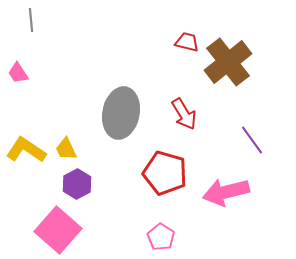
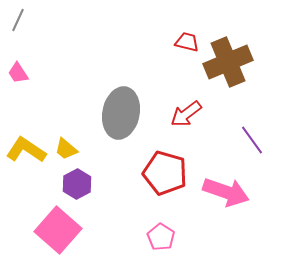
gray line: moved 13 px left; rotated 30 degrees clockwise
brown cross: rotated 15 degrees clockwise
red arrow: moved 2 px right; rotated 84 degrees clockwise
yellow trapezoid: rotated 25 degrees counterclockwise
pink arrow: rotated 147 degrees counterclockwise
